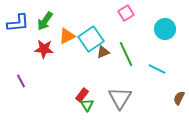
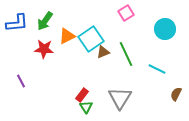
blue L-shape: moved 1 px left
brown semicircle: moved 3 px left, 4 px up
green triangle: moved 1 px left, 2 px down
